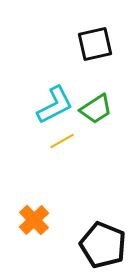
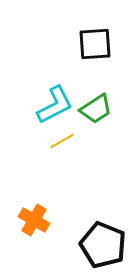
black square: rotated 9 degrees clockwise
orange cross: rotated 16 degrees counterclockwise
